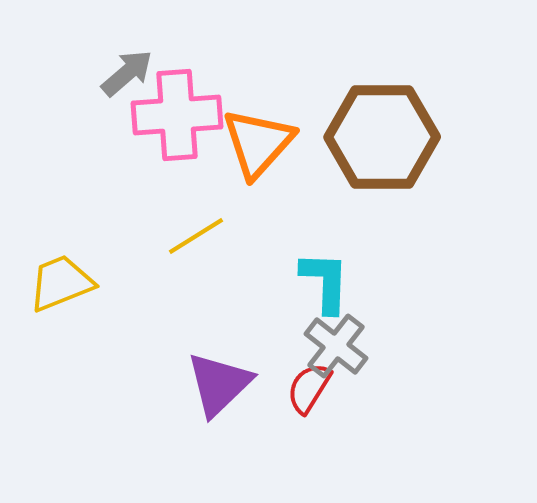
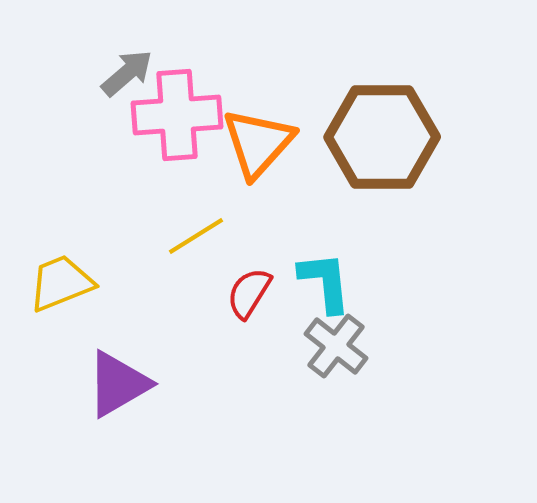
cyan L-shape: rotated 8 degrees counterclockwise
purple triangle: moved 101 px left; rotated 14 degrees clockwise
red semicircle: moved 60 px left, 95 px up
